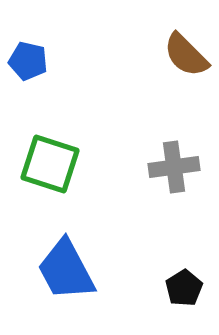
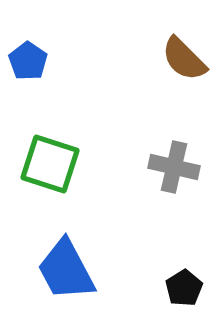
brown semicircle: moved 2 px left, 4 px down
blue pentagon: rotated 21 degrees clockwise
gray cross: rotated 21 degrees clockwise
